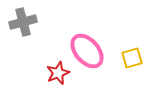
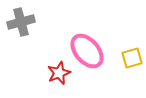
gray cross: moved 2 px left
red star: moved 1 px right
